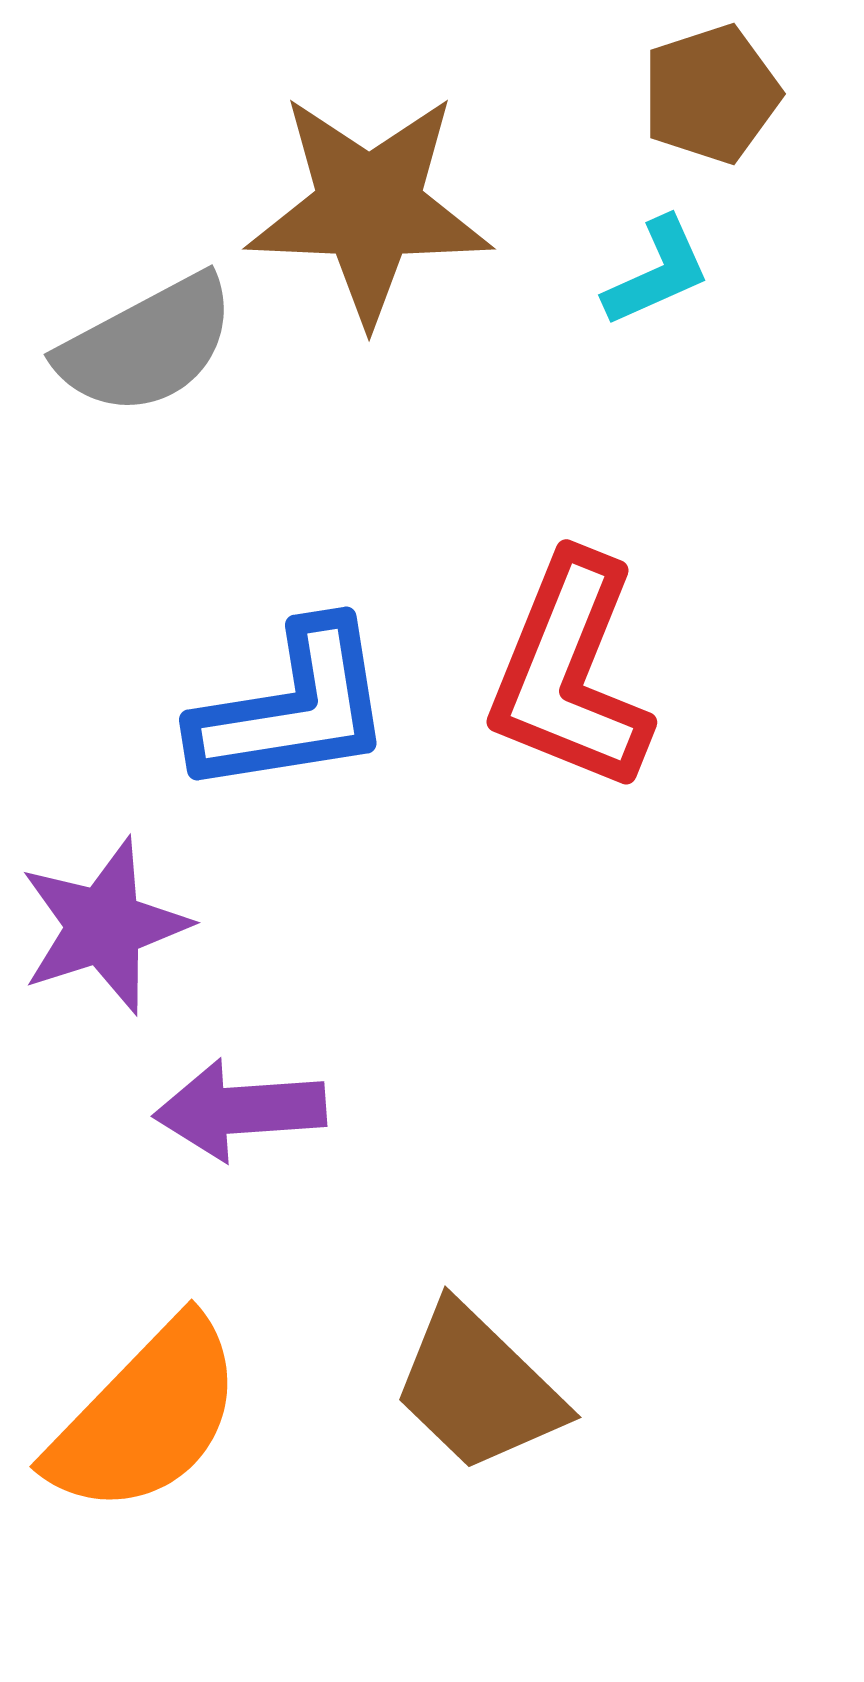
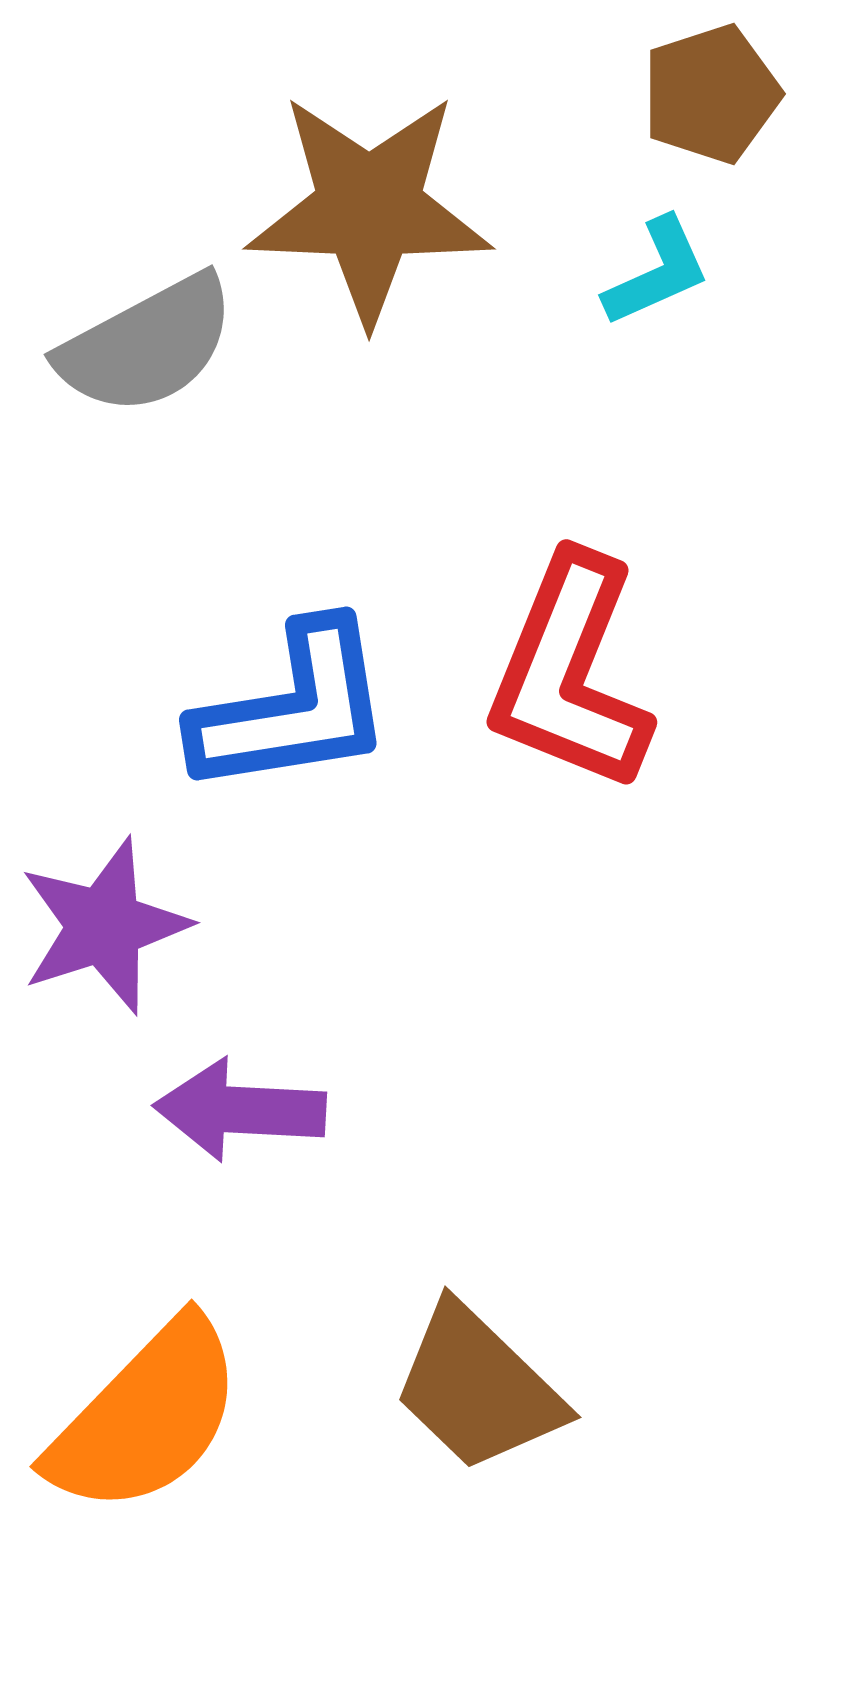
purple arrow: rotated 7 degrees clockwise
